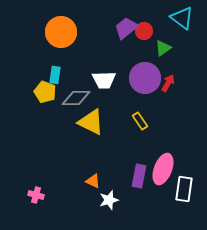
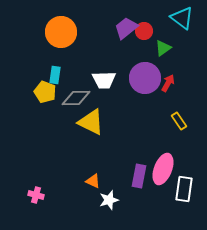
yellow rectangle: moved 39 px right
